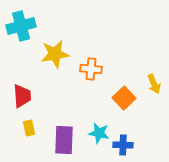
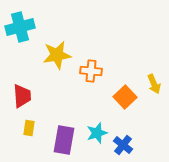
cyan cross: moved 1 px left, 1 px down
yellow star: moved 2 px right, 1 px down
orange cross: moved 2 px down
orange square: moved 1 px right, 1 px up
yellow rectangle: rotated 21 degrees clockwise
cyan star: moved 2 px left; rotated 30 degrees counterclockwise
purple rectangle: rotated 8 degrees clockwise
blue cross: rotated 36 degrees clockwise
